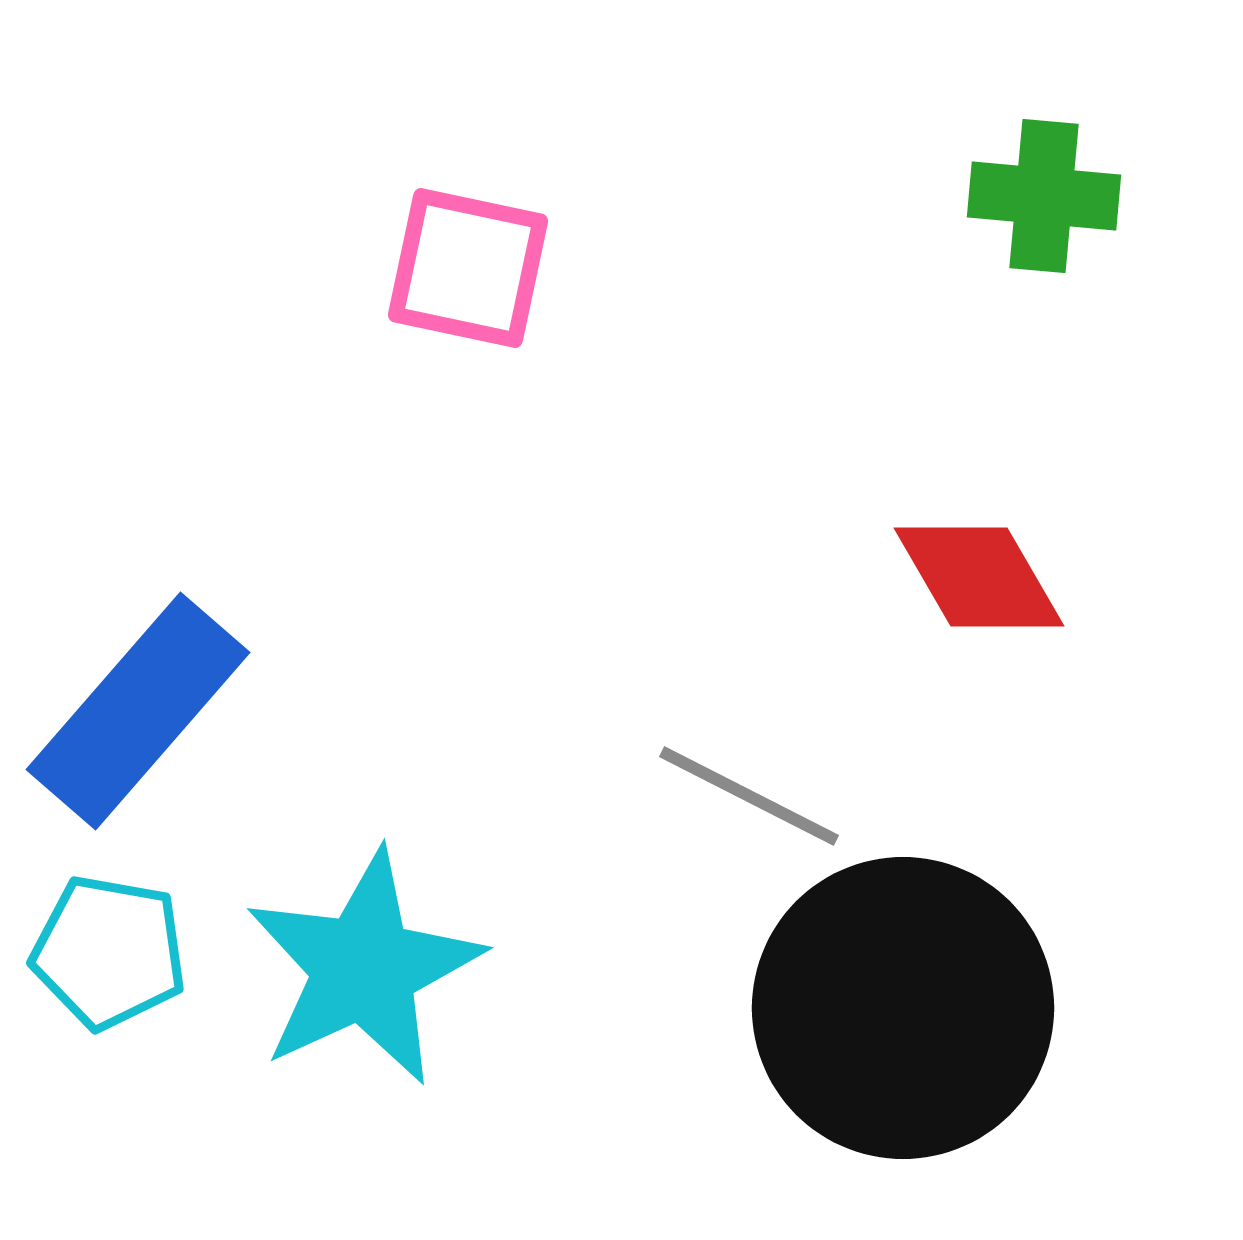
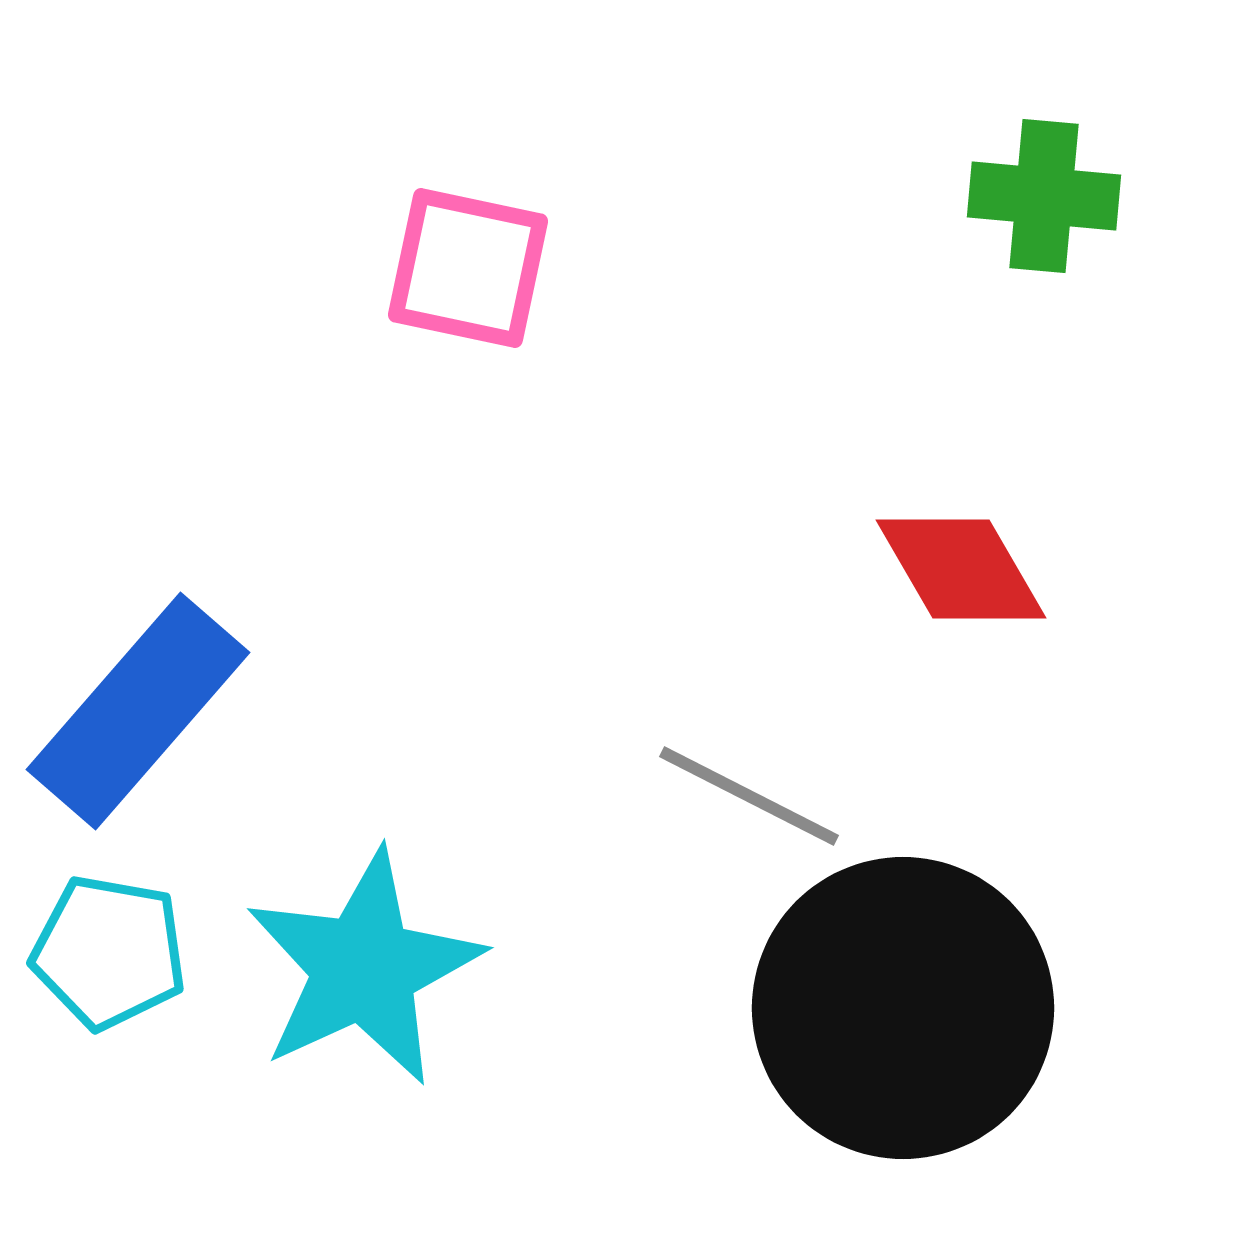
red diamond: moved 18 px left, 8 px up
